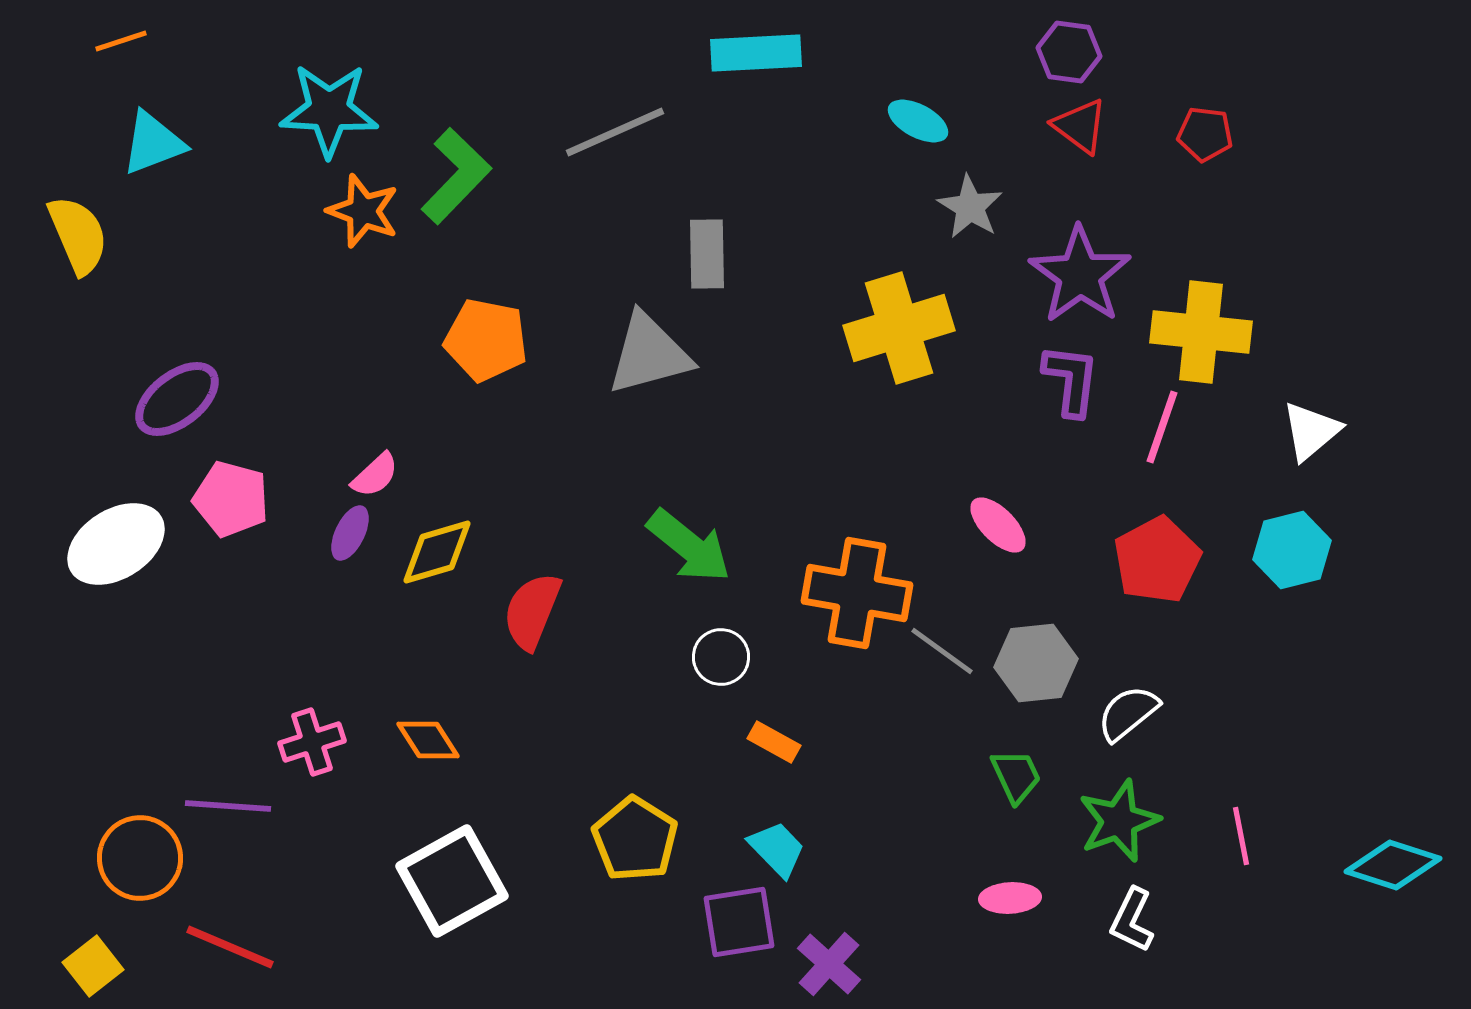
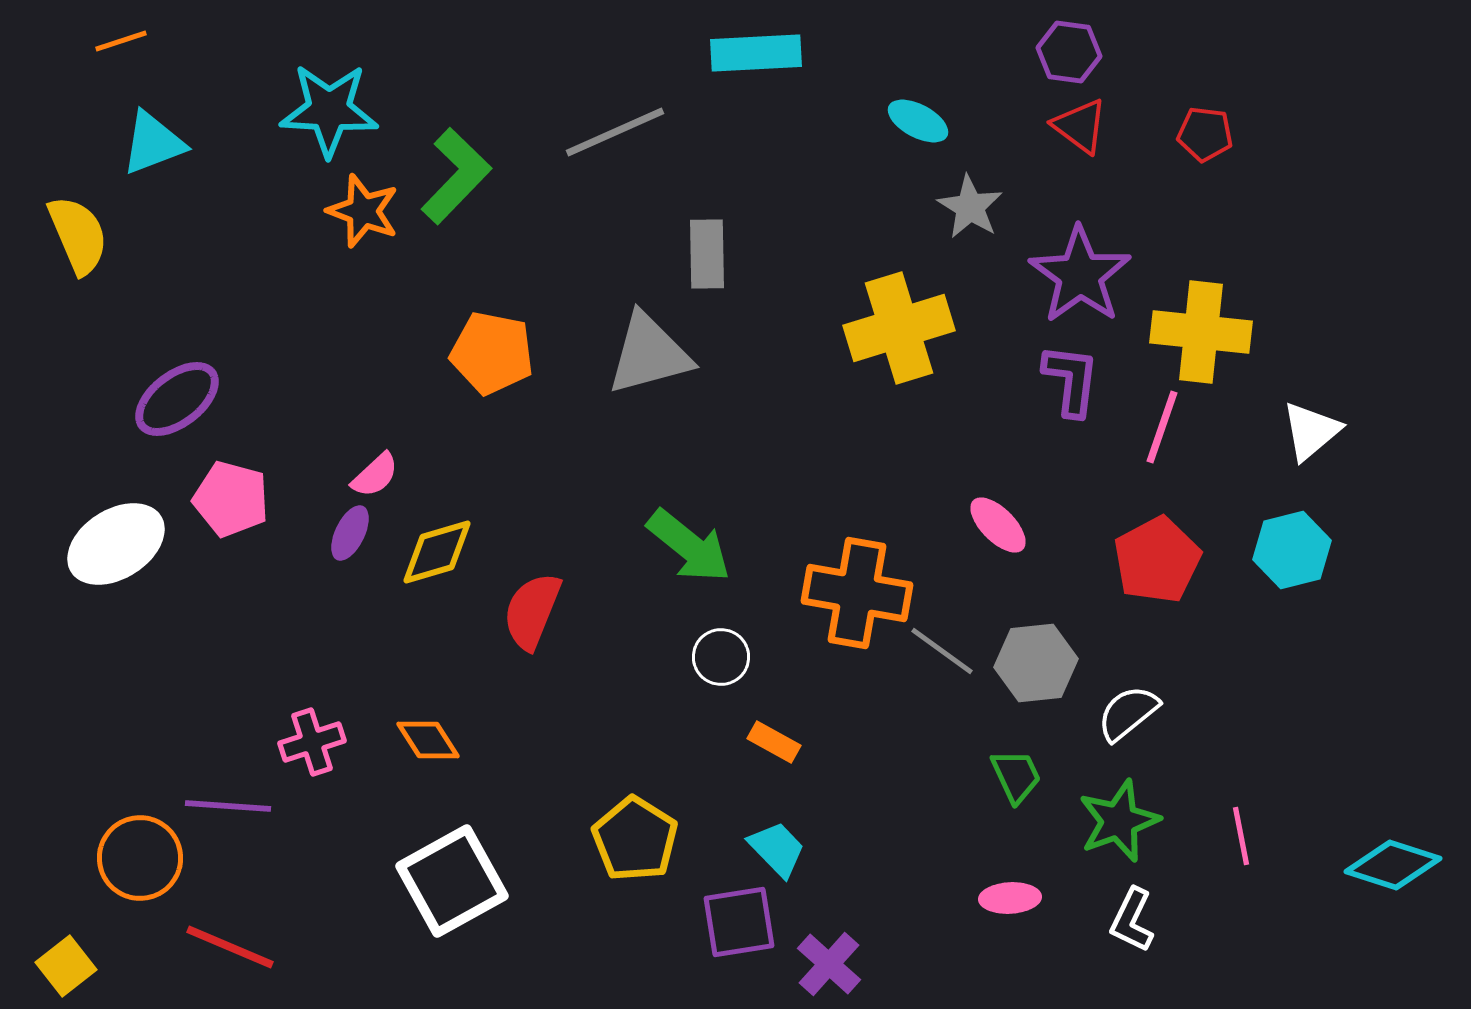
orange pentagon at (486, 340): moved 6 px right, 13 px down
yellow square at (93, 966): moved 27 px left
